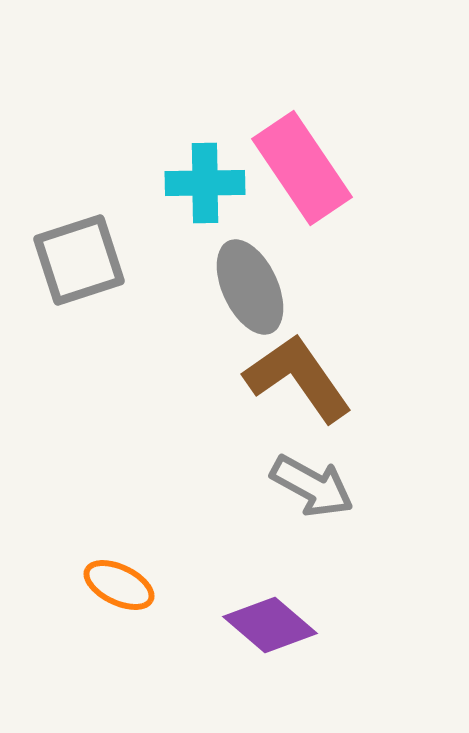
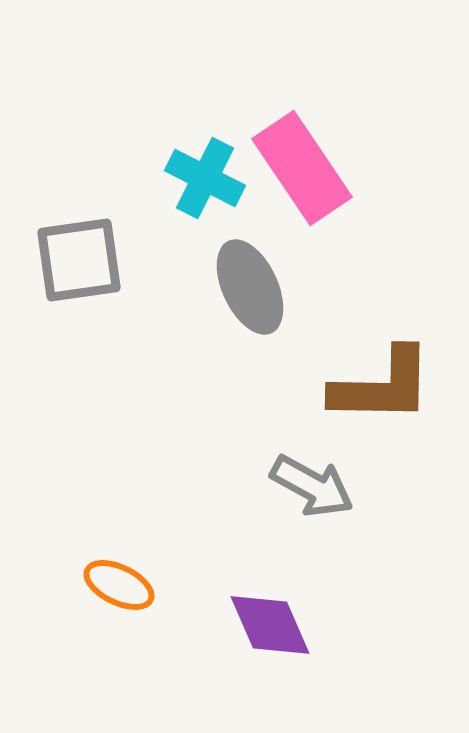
cyan cross: moved 5 px up; rotated 28 degrees clockwise
gray square: rotated 10 degrees clockwise
brown L-shape: moved 84 px right, 8 px down; rotated 126 degrees clockwise
purple diamond: rotated 26 degrees clockwise
